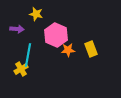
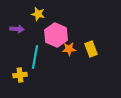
yellow star: moved 2 px right
orange star: moved 1 px right, 1 px up
cyan line: moved 7 px right, 2 px down
yellow cross: moved 1 px left, 6 px down; rotated 24 degrees clockwise
